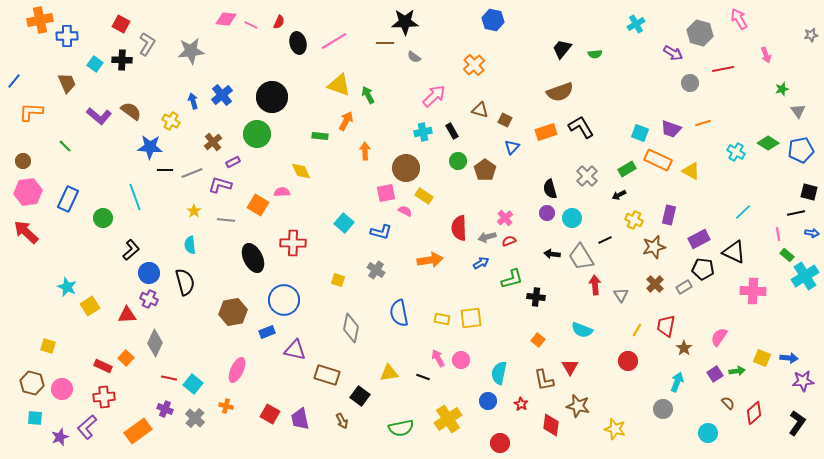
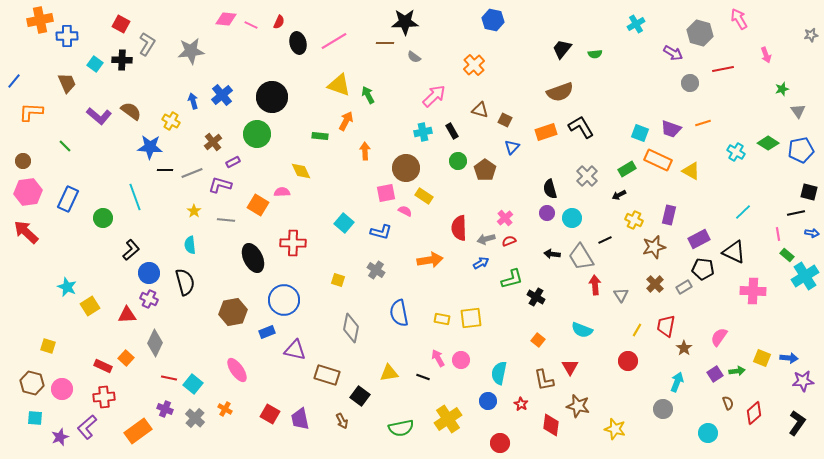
gray arrow at (487, 237): moved 1 px left, 2 px down
black cross at (536, 297): rotated 24 degrees clockwise
pink ellipse at (237, 370): rotated 60 degrees counterclockwise
brown semicircle at (728, 403): rotated 24 degrees clockwise
orange cross at (226, 406): moved 1 px left, 3 px down; rotated 16 degrees clockwise
